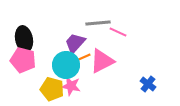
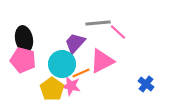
pink line: rotated 18 degrees clockwise
orange line: moved 1 px left, 15 px down
cyan circle: moved 4 px left, 1 px up
blue cross: moved 2 px left
yellow pentagon: rotated 20 degrees clockwise
